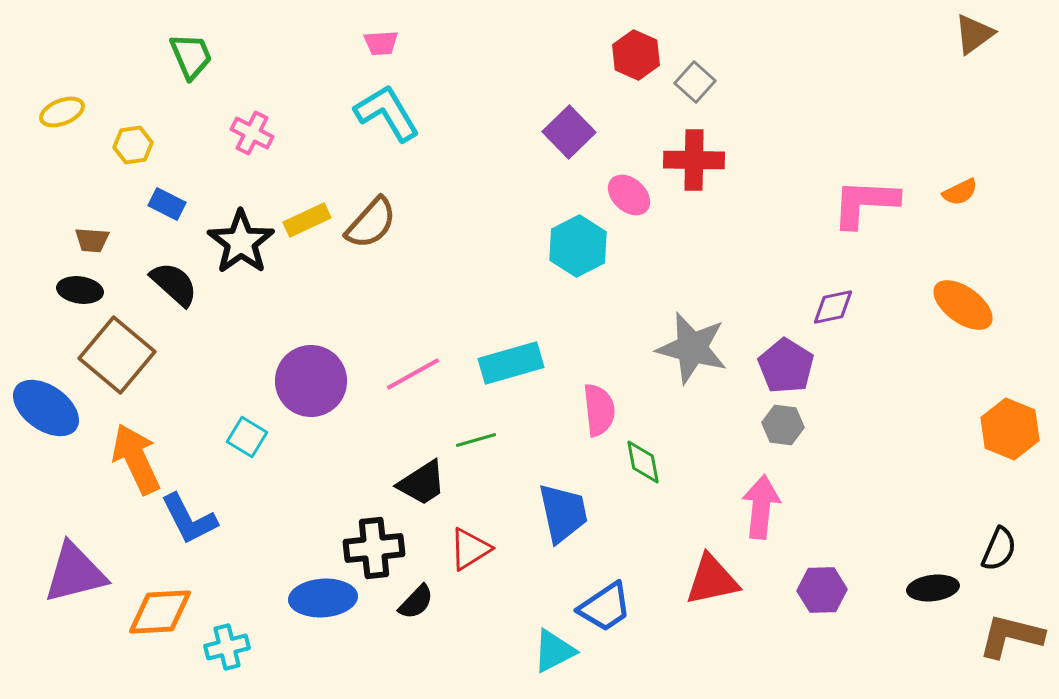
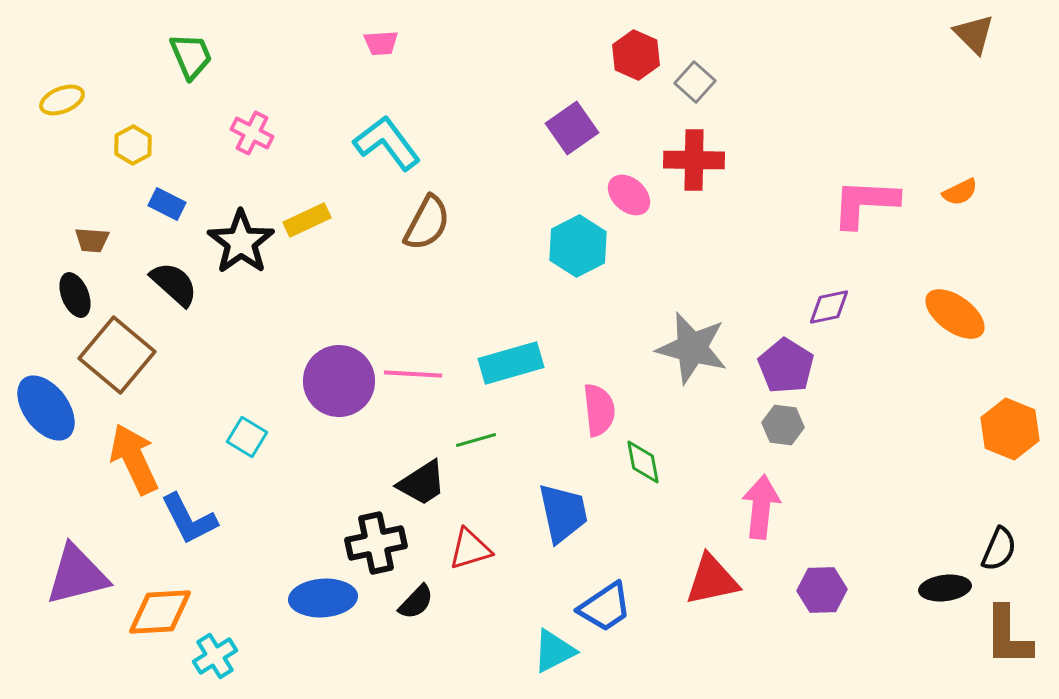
brown triangle at (974, 34): rotated 39 degrees counterclockwise
yellow ellipse at (62, 112): moved 12 px up
cyan L-shape at (387, 113): moved 30 px down; rotated 6 degrees counterclockwise
purple square at (569, 132): moved 3 px right, 4 px up; rotated 9 degrees clockwise
yellow hexagon at (133, 145): rotated 21 degrees counterclockwise
brown semicircle at (371, 223): moved 56 px right; rotated 14 degrees counterclockwise
black ellipse at (80, 290): moved 5 px left, 5 px down; rotated 60 degrees clockwise
orange ellipse at (963, 305): moved 8 px left, 9 px down
purple diamond at (833, 307): moved 4 px left
pink line at (413, 374): rotated 32 degrees clockwise
purple circle at (311, 381): moved 28 px right
blue ellipse at (46, 408): rotated 18 degrees clockwise
orange arrow at (136, 459): moved 2 px left
black cross at (374, 548): moved 2 px right, 5 px up; rotated 6 degrees counterclockwise
red triangle at (470, 549): rotated 15 degrees clockwise
purple triangle at (75, 573): moved 2 px right, 2 px down
black ellipse at (933, 588): moved 12 px right
brown L-shape at (1011, 636): moved 3 px left; rotated 104 degrees counterclockwise
cyan cross at (227, 647): moved 12 px left, 9 px down; rotated 18 degrees counterclockwise
